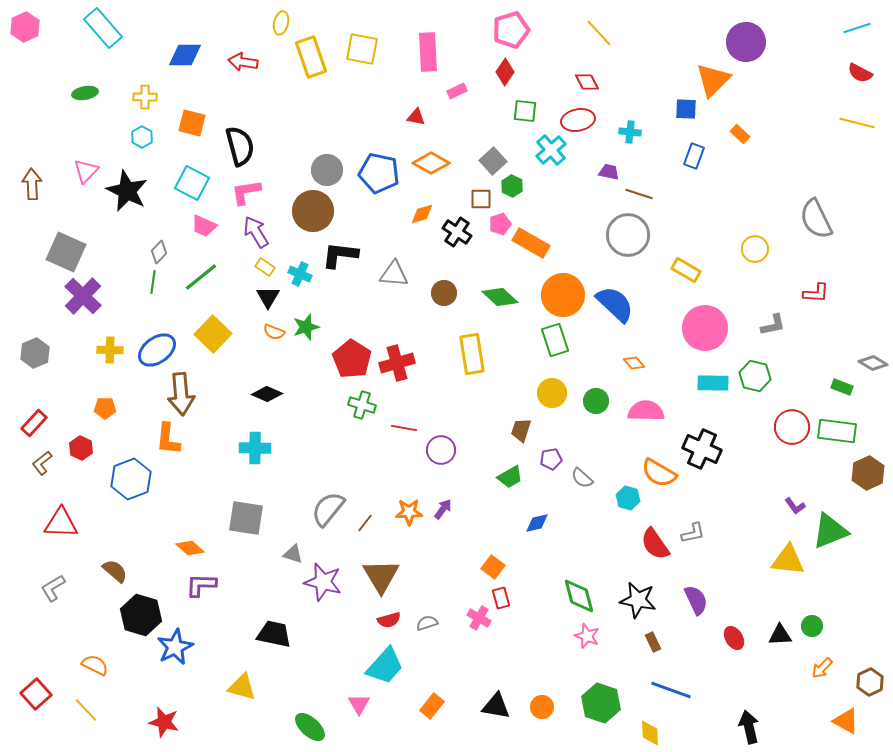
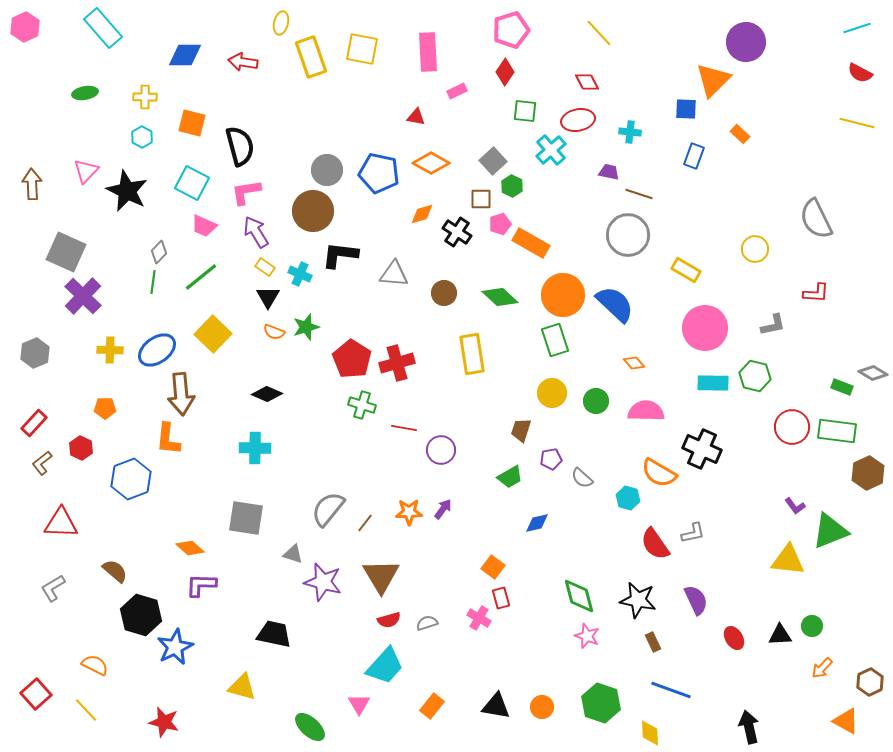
gray diamond at (873, 363): moved 10 px down
